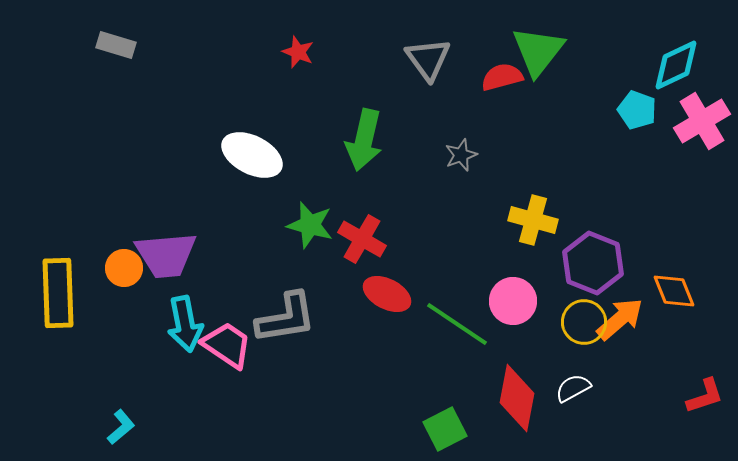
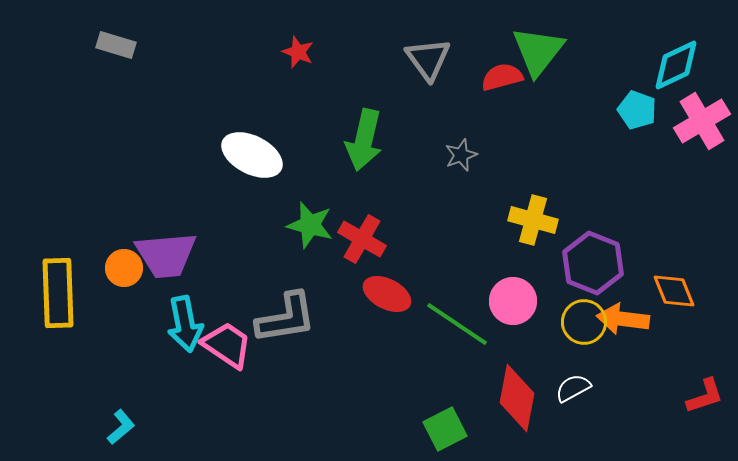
orange arrow: moved 3 px right; rotated 132 degrees counterclockwise
